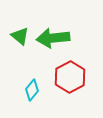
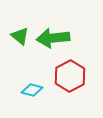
red hexagon: moved 1 px up
cyan diamond: rotated 65 degrees clockwise
